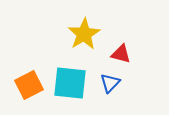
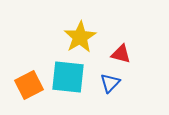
yellow star: moved 4 px left, 3 px down
cyan square: moved 2 px left, 6 px up
